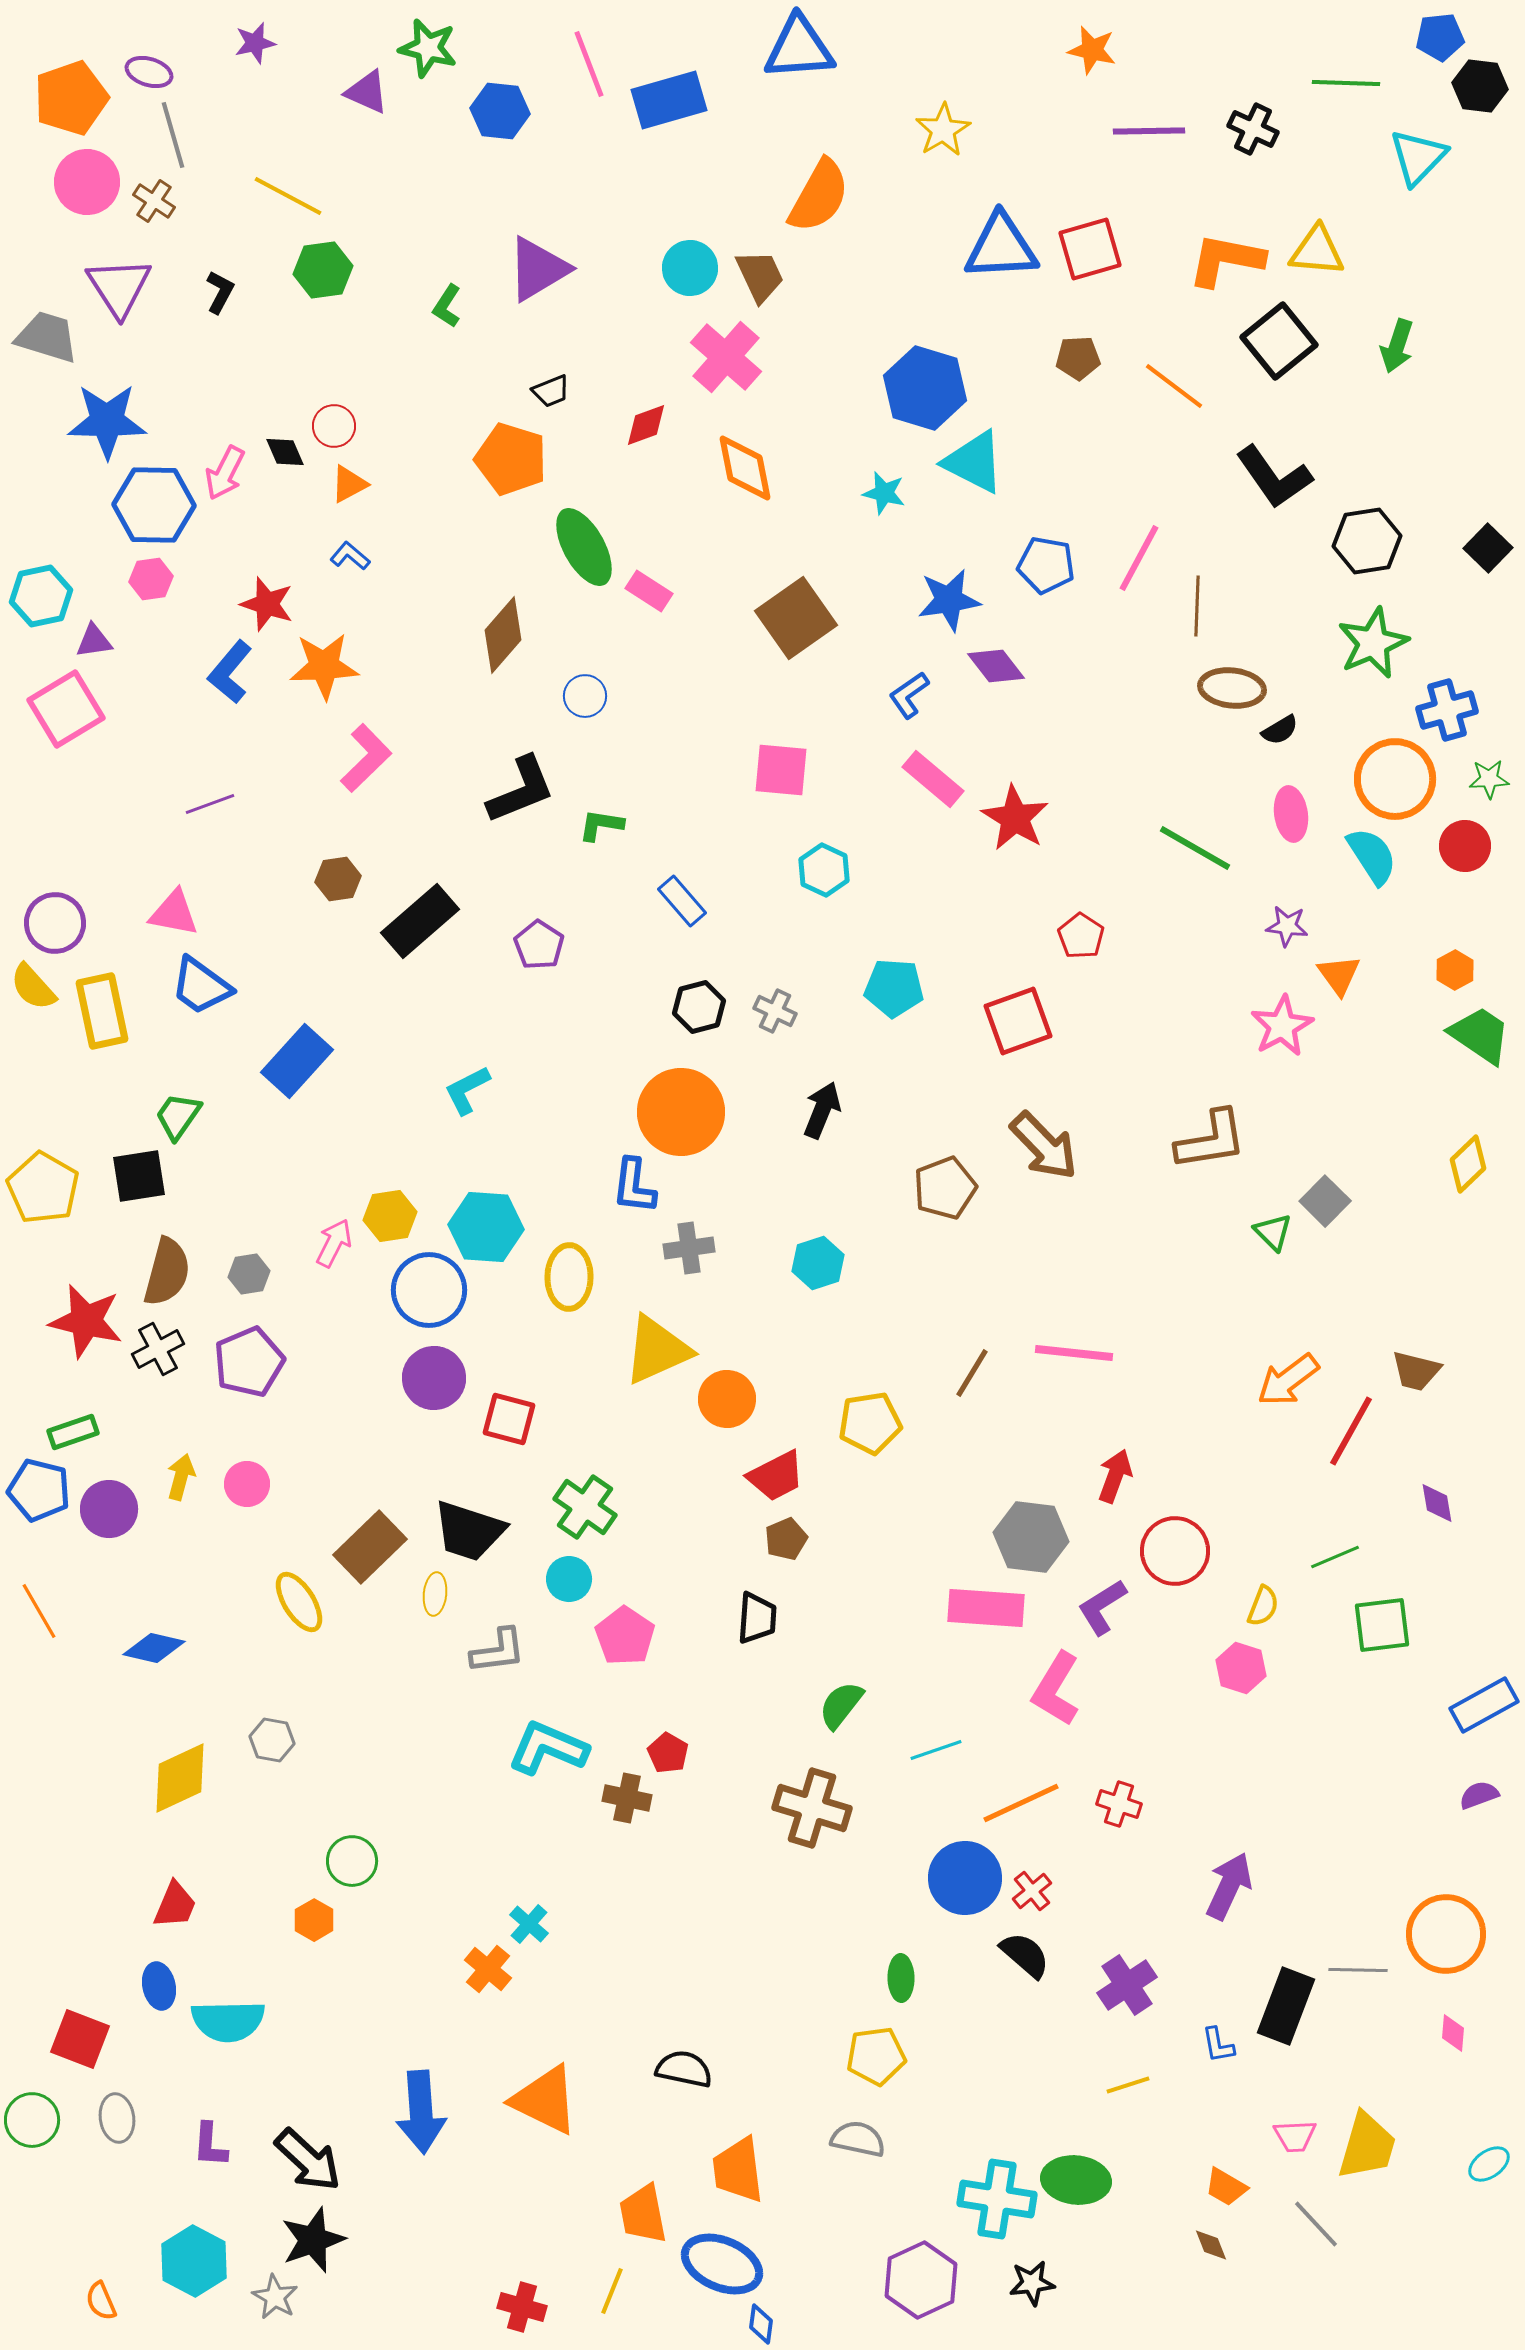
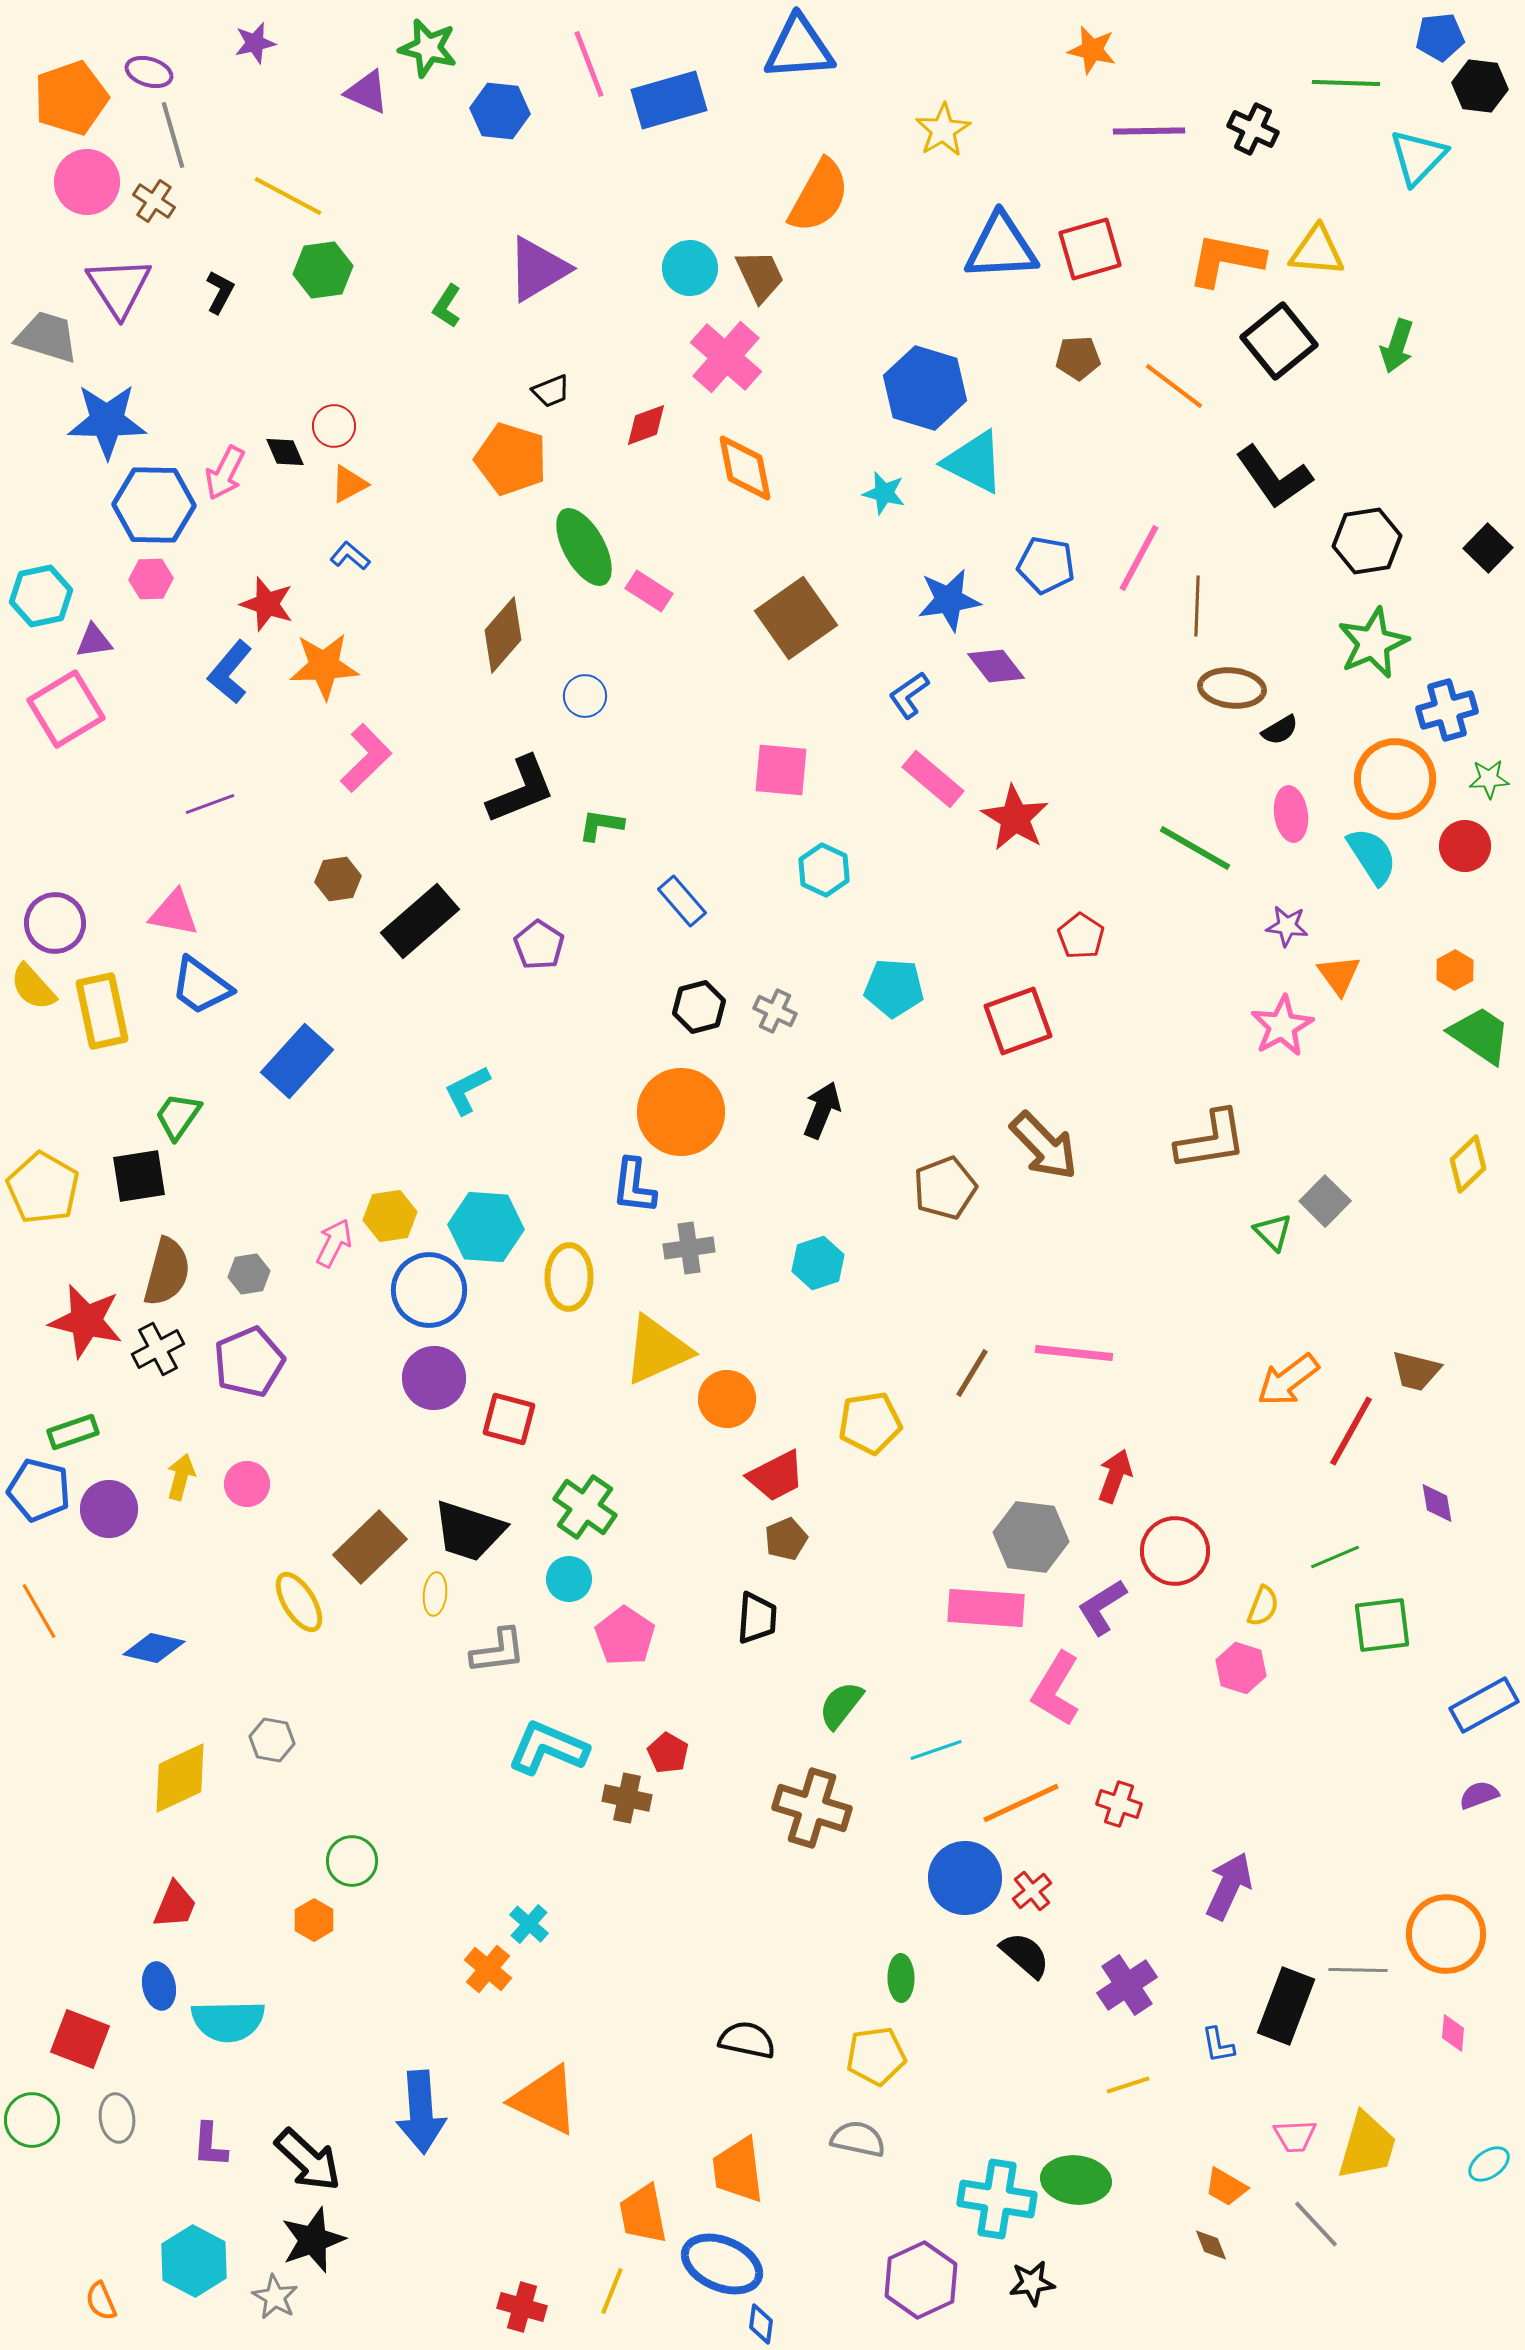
pink hexagon at (151, 579): rotated 6 degrees clockwise
black semicircle at (684, 2069): moved 63 px right, 29 px up
